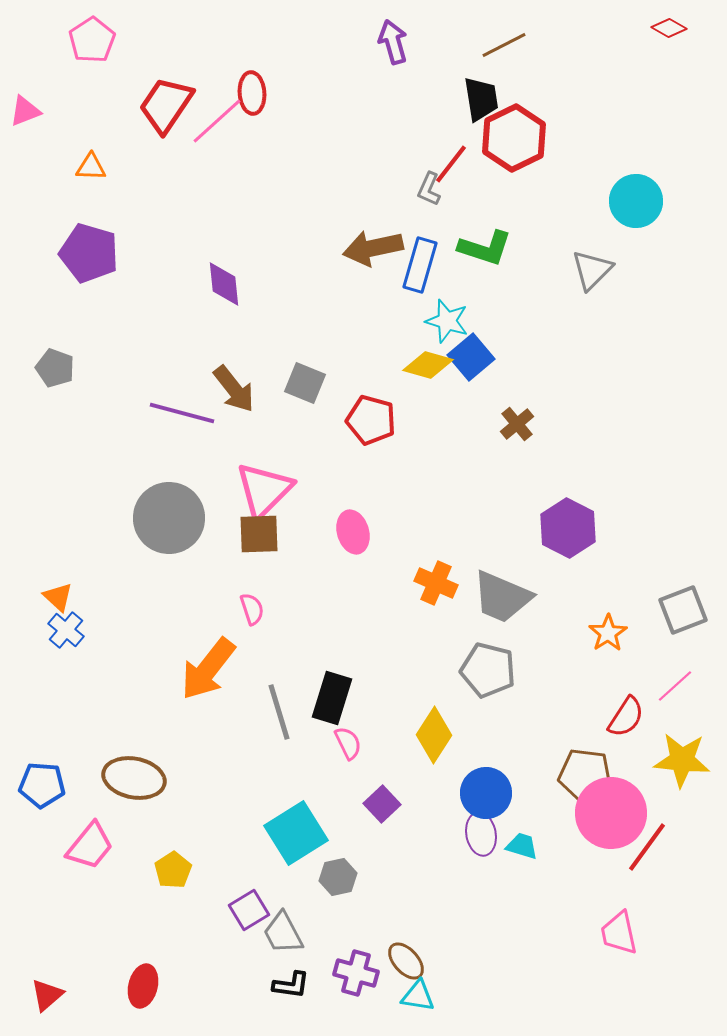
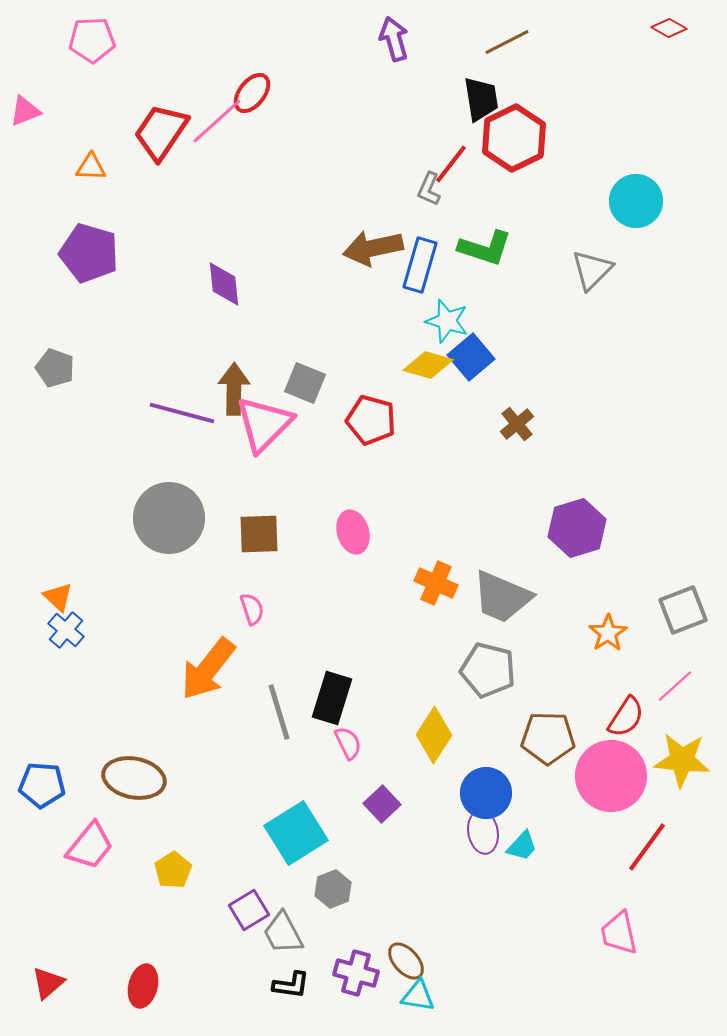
pink pentagon at (92, 40): rotated 30 degrees clockwise
purple arrow at (393, 42): moved 1 px right, 3 px up
brown line at (504, 45): moved 3 px right, 3 px up
red ellipse at (252, 93): rotated 42 degrees clockwise
red trapezoid at (166, 105): moved 5 px left, 27 px down
brown arrow at (234, 389): rotated 141 degrees counterclockwise
pink triangle at (264, 490): moved 66 px up
purple hexagon at (568, 528): moved 9 px right; rotated 16 degrees clockwise
brown pentagon at (585, 775): moved 37 px left, 37 px up; rotated 6 degrees counterclockwise
pink circle at (611, 813): moved 37 px up
purple ellipse at (481, 834): moved 2 px right, 2 px up
cyan trapezoid at (522, 846): rotated 116 degrees clockwise
gray hexagon at (338, 877): moved 5 px left, 12 px down; rotated 9 degrees counterclockwise
red triangle at (47, 995): moved 1 px right, 12 px up
